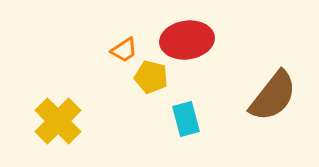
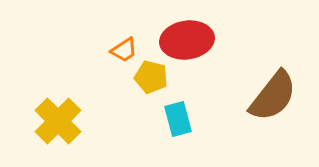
cyan rectangle: moved 8 px left
